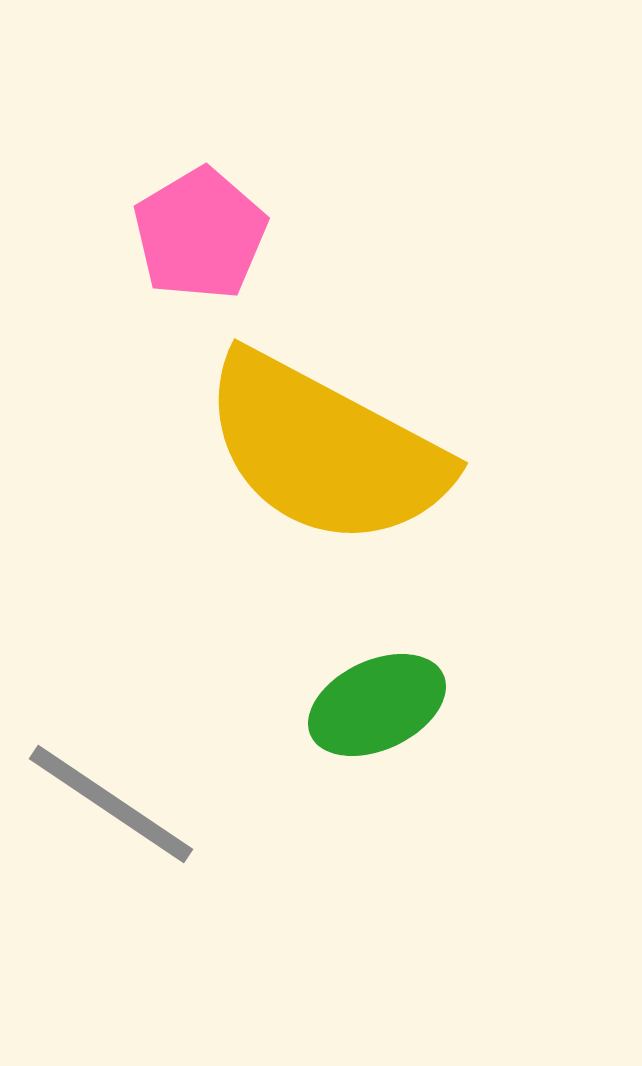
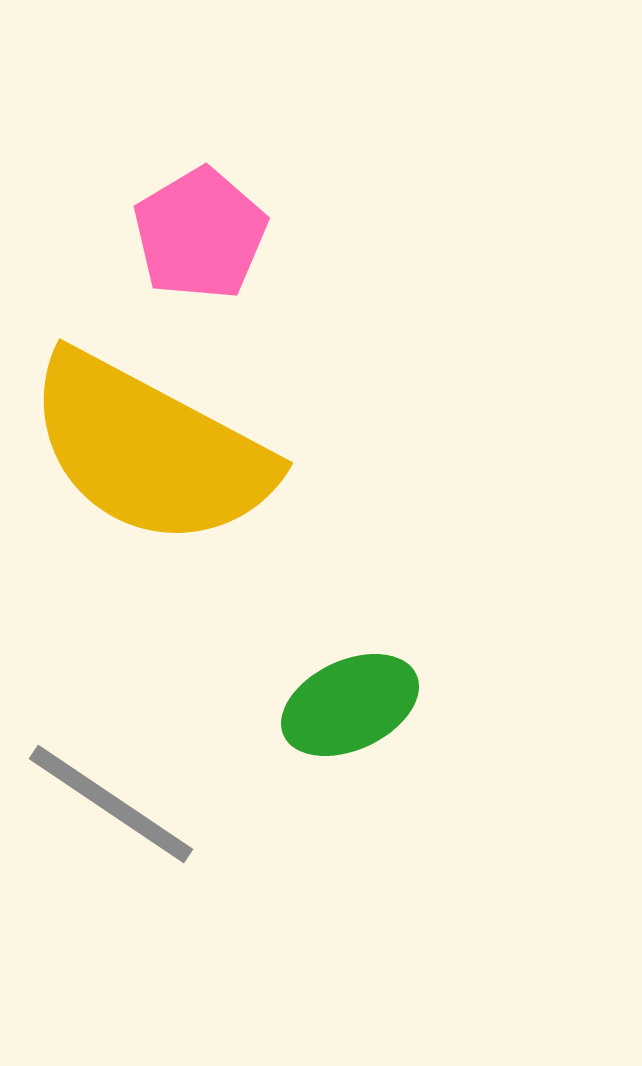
yellow semicircle: moved 175 px left
green ellipse: moved 27 px left
